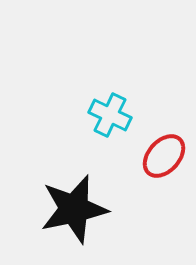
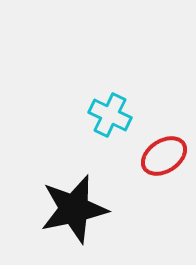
red ellipse: rotated 15 degrees clockwise
